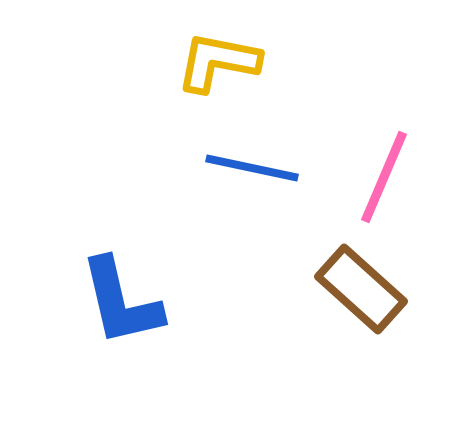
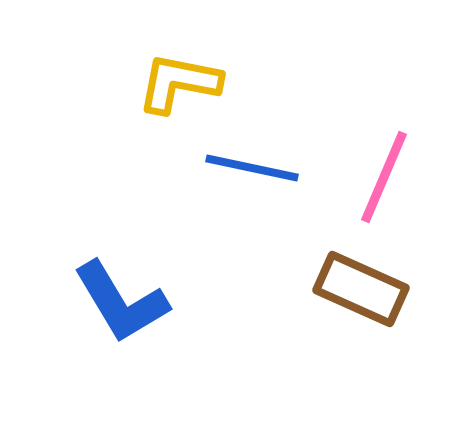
yellow L-shape: moved 39 px left, 21 px down
brown rectangle: rotated 18 degrees counterclockwise
blue L-shape: rotated 18 degrees counterclockwise
